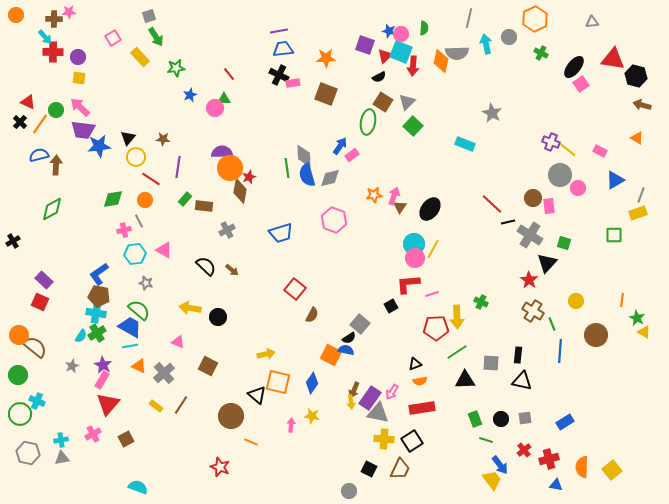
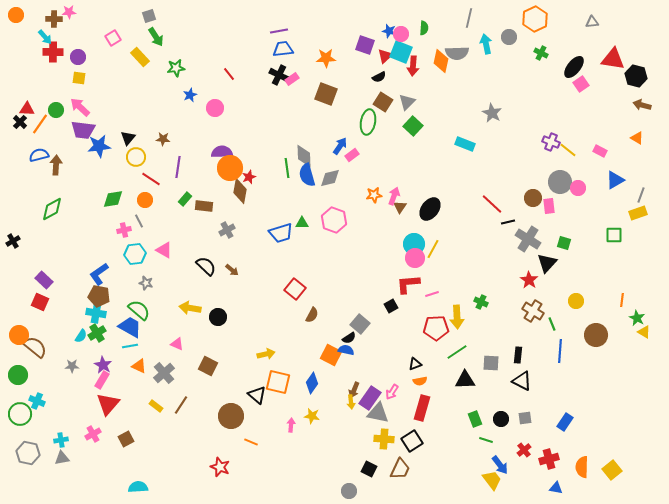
pink rectangle at (293, 83): moved 1 px left, 4 px up; rotated 24 degrees counterclockwise
green triangle at (224, 99): moved 78 px right, 124 px down
red triangle at (28, 102): moved 1 px left, 7 px down; rotated 21 degrees counterclockwise
gray circle at (560, 175): moved 7 px down
gray cross at (530, 235): moved 2 px left, 4 px down
pink triangle at (178, 342): moved 1 px left, 2 px down
gray star at (72, 366): rotated 24 degrees clockwise
black triangle at (522, 381): rotated 15 degrees clockwise
red rectangle at (422, 408): rotated 65 degrees counterclockwise
blue rectangle at (565, 422): rotated 24 degrees counterclockwise
blue triangle at (556, 485): moved 3 px down
cyan semicircle at (138, 487): rotated 24 degrees counterclockwise
